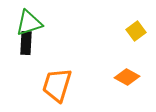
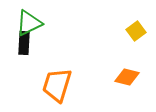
green triangle: rotated 8 degrees counterclockwise
black rectangle: moved 2 px left
orange diamond: rotated 15 degrees counterclockwise
